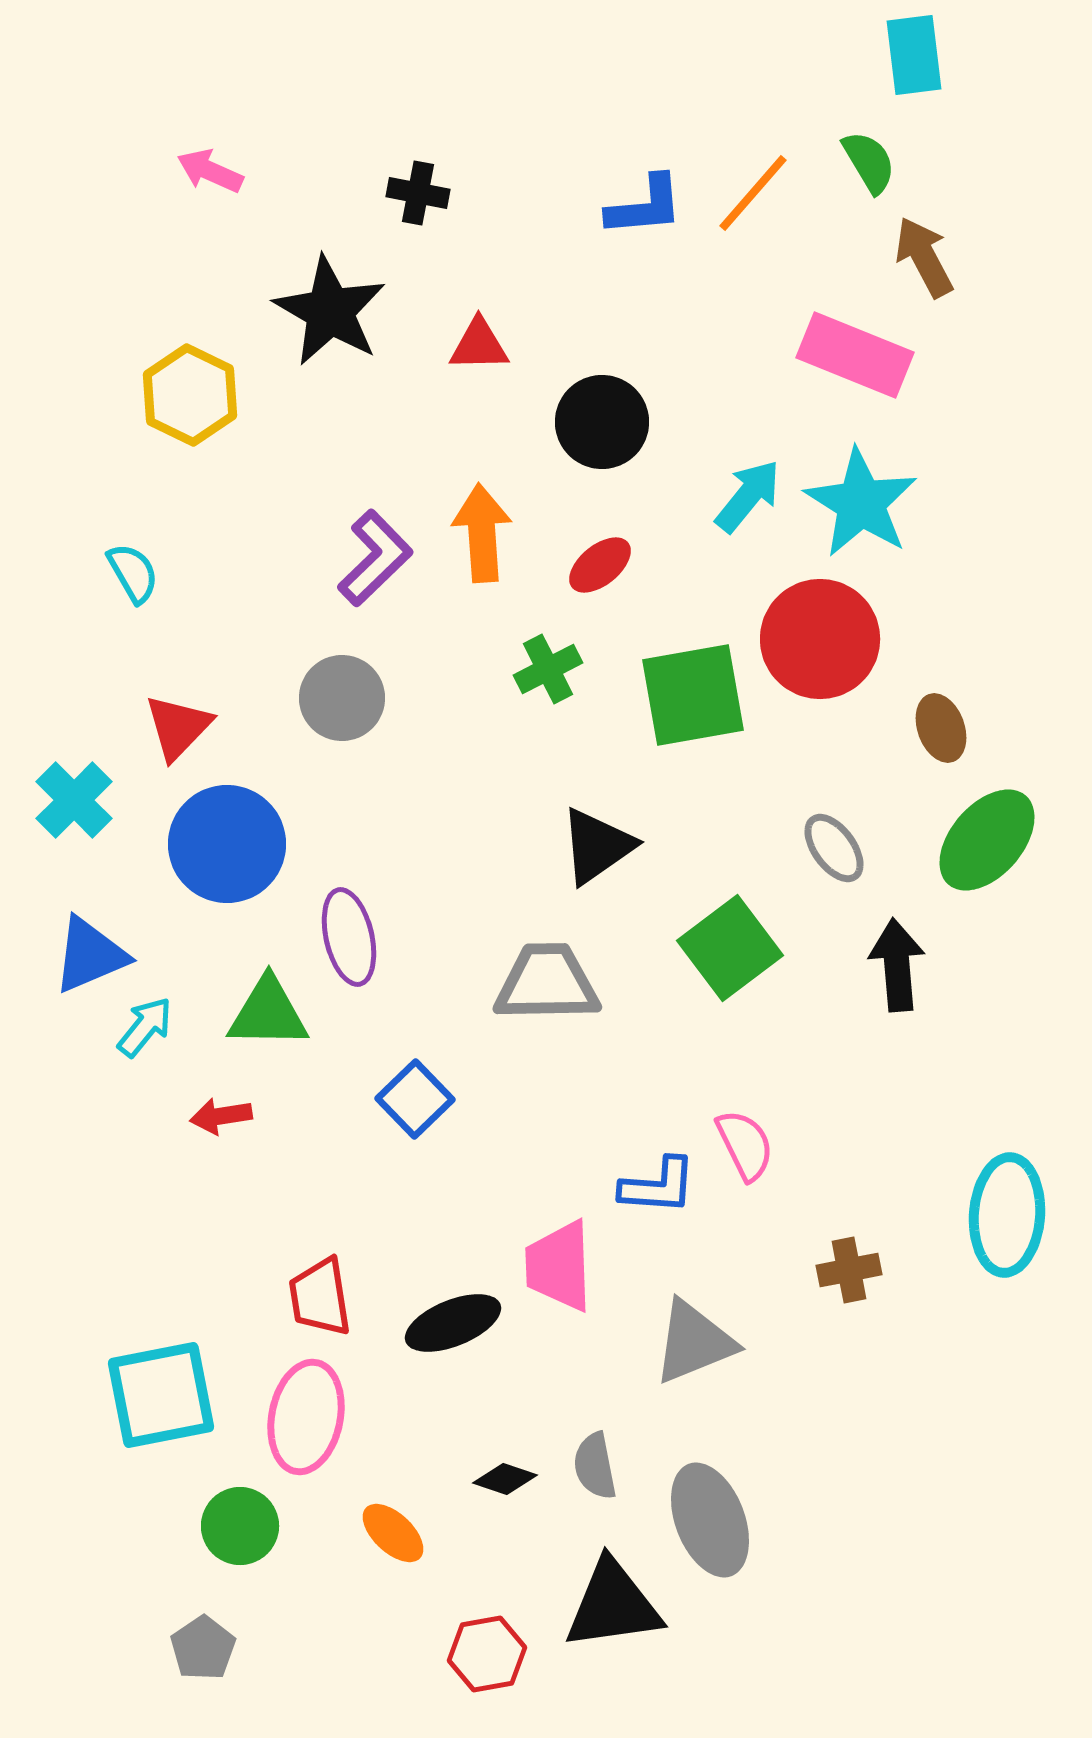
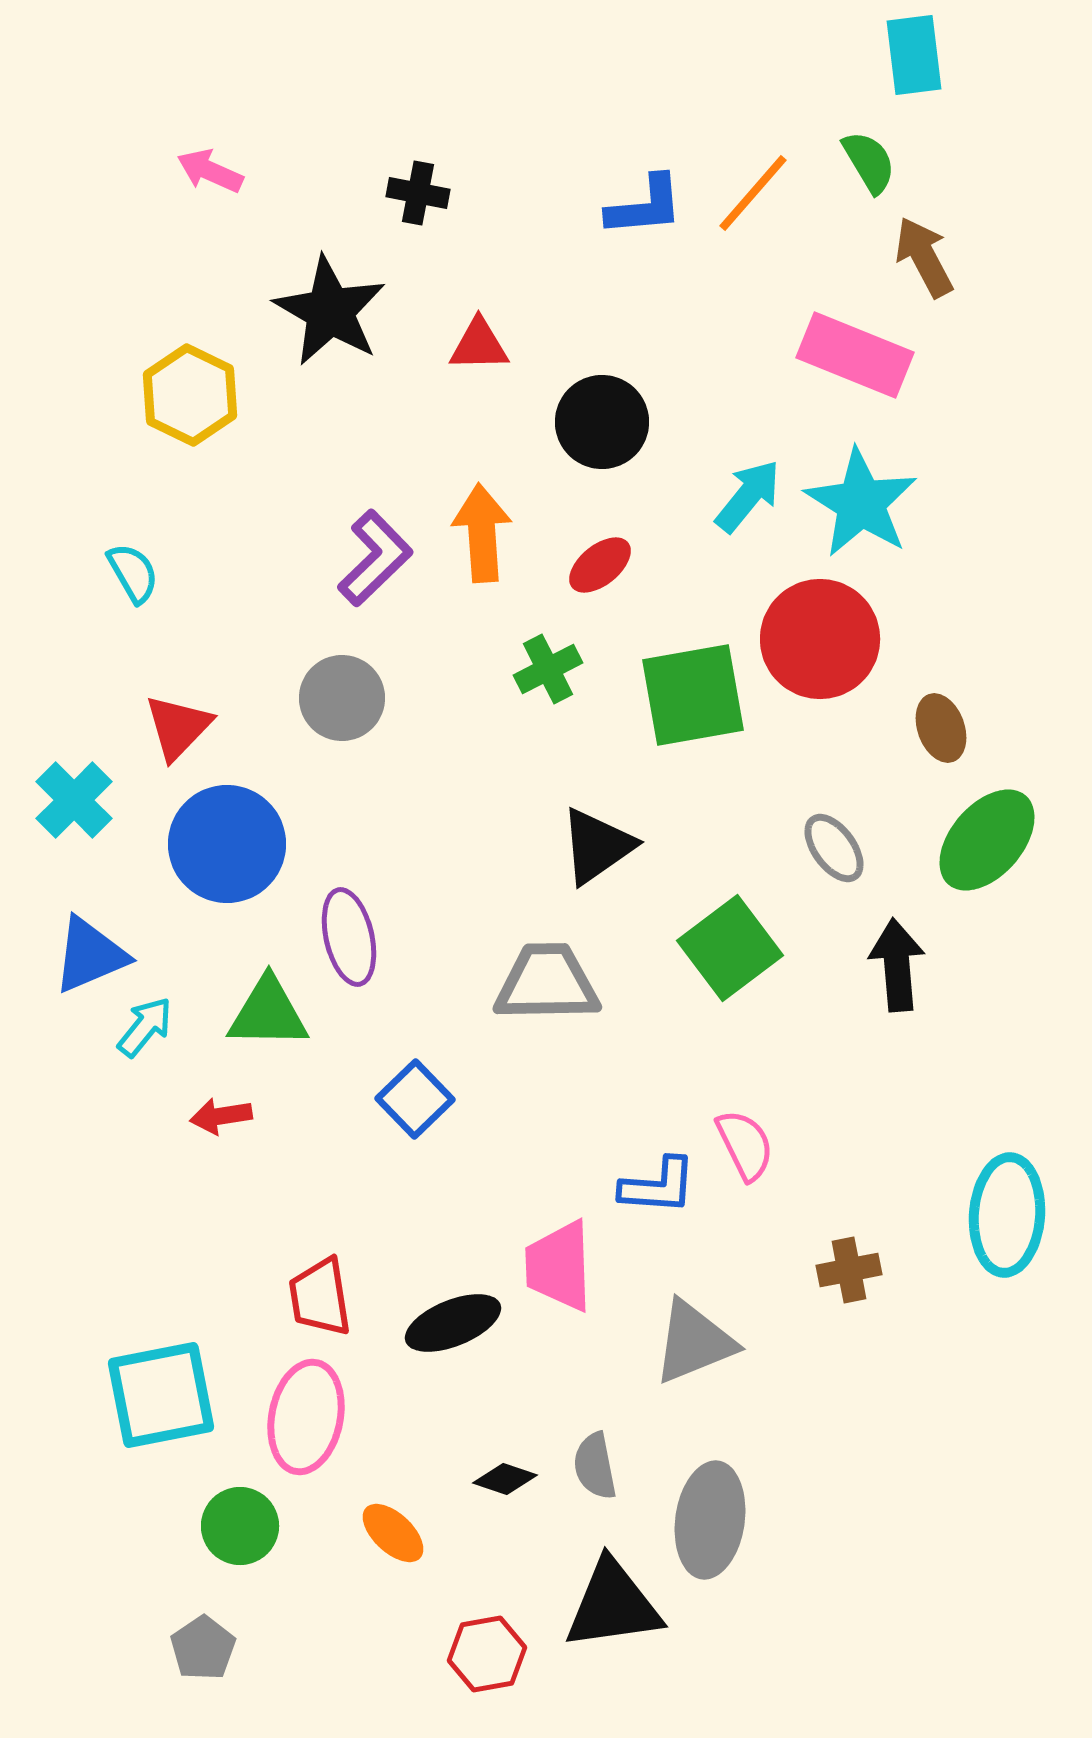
gray ellipse at (710, 1520): rotated 29 degrees clockwise
